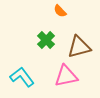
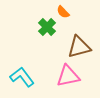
orange semicircle: moved 3 px right, 1 px down
green cross: moved 1 px right, 13 px up
pink triangle: moved 2 px right
